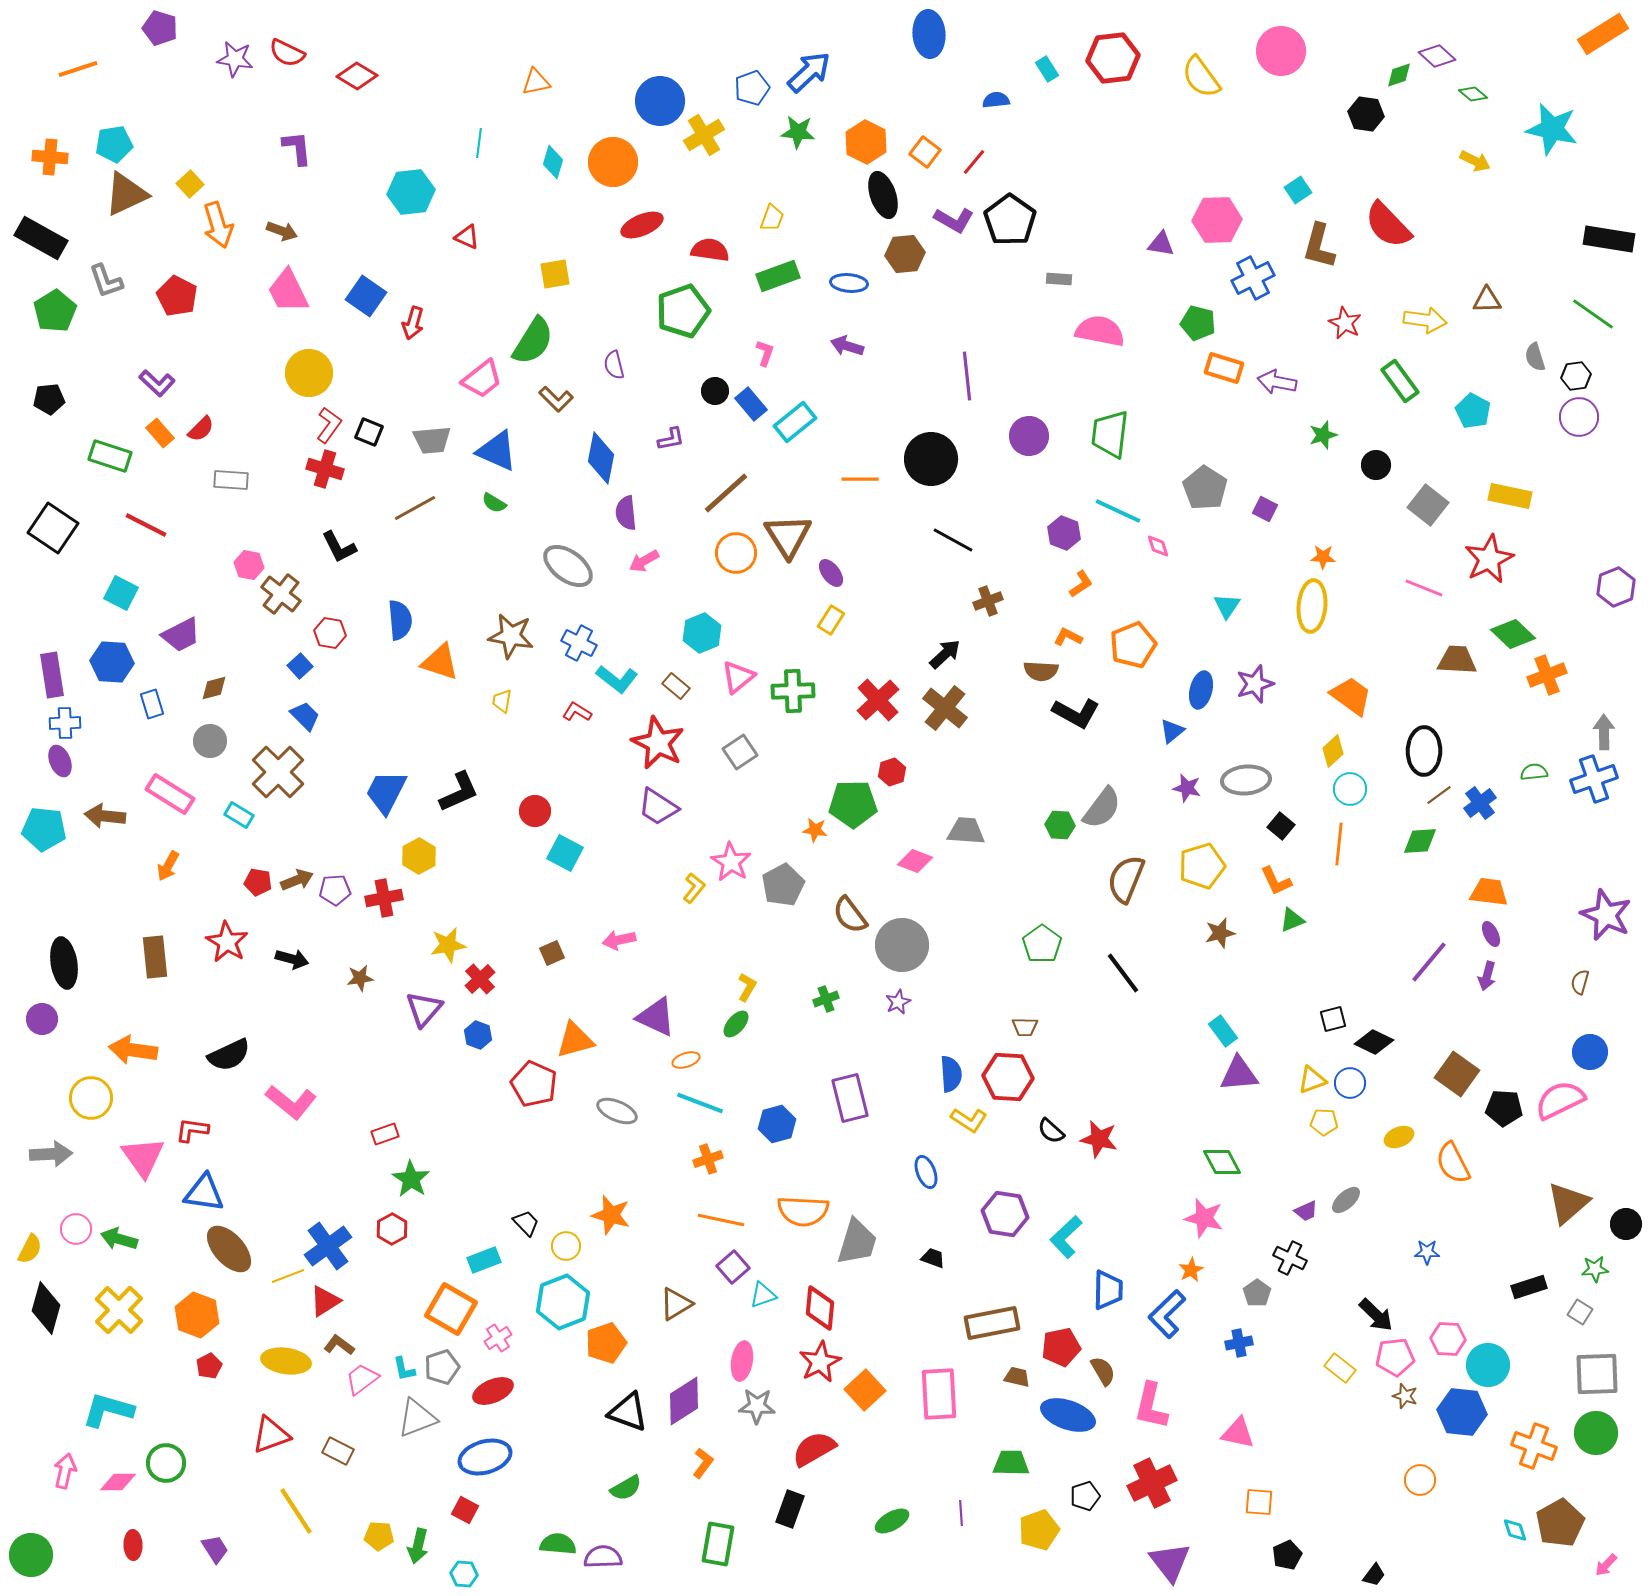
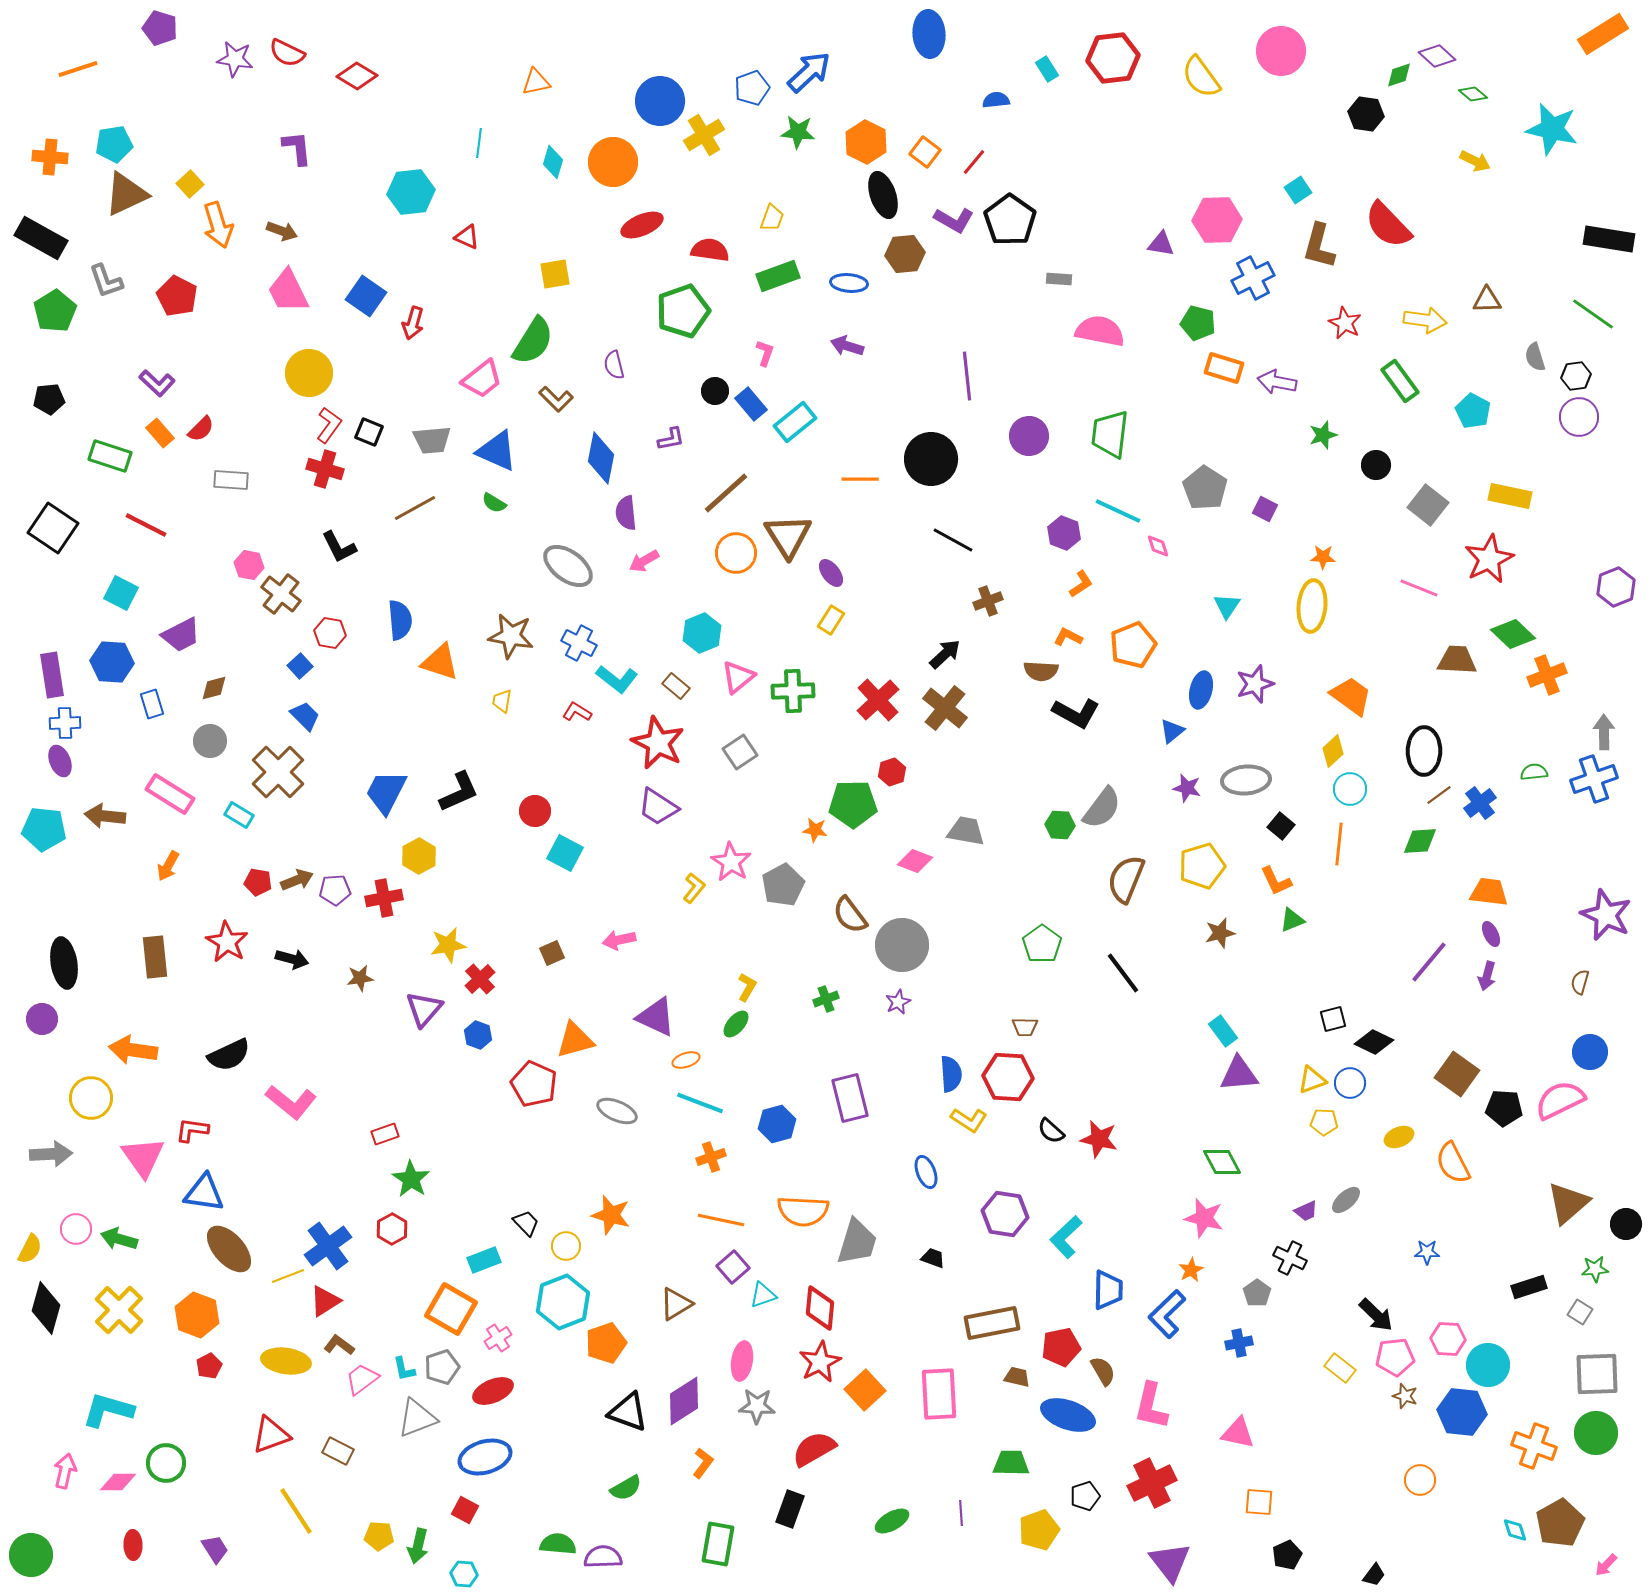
pink line at (1424, 588): moved 5 px left
gray trapezoid at (966, 831): rotated 6 degrees clockwise
orange cross at (708, 1159): moved 3 px right, 2 px up
